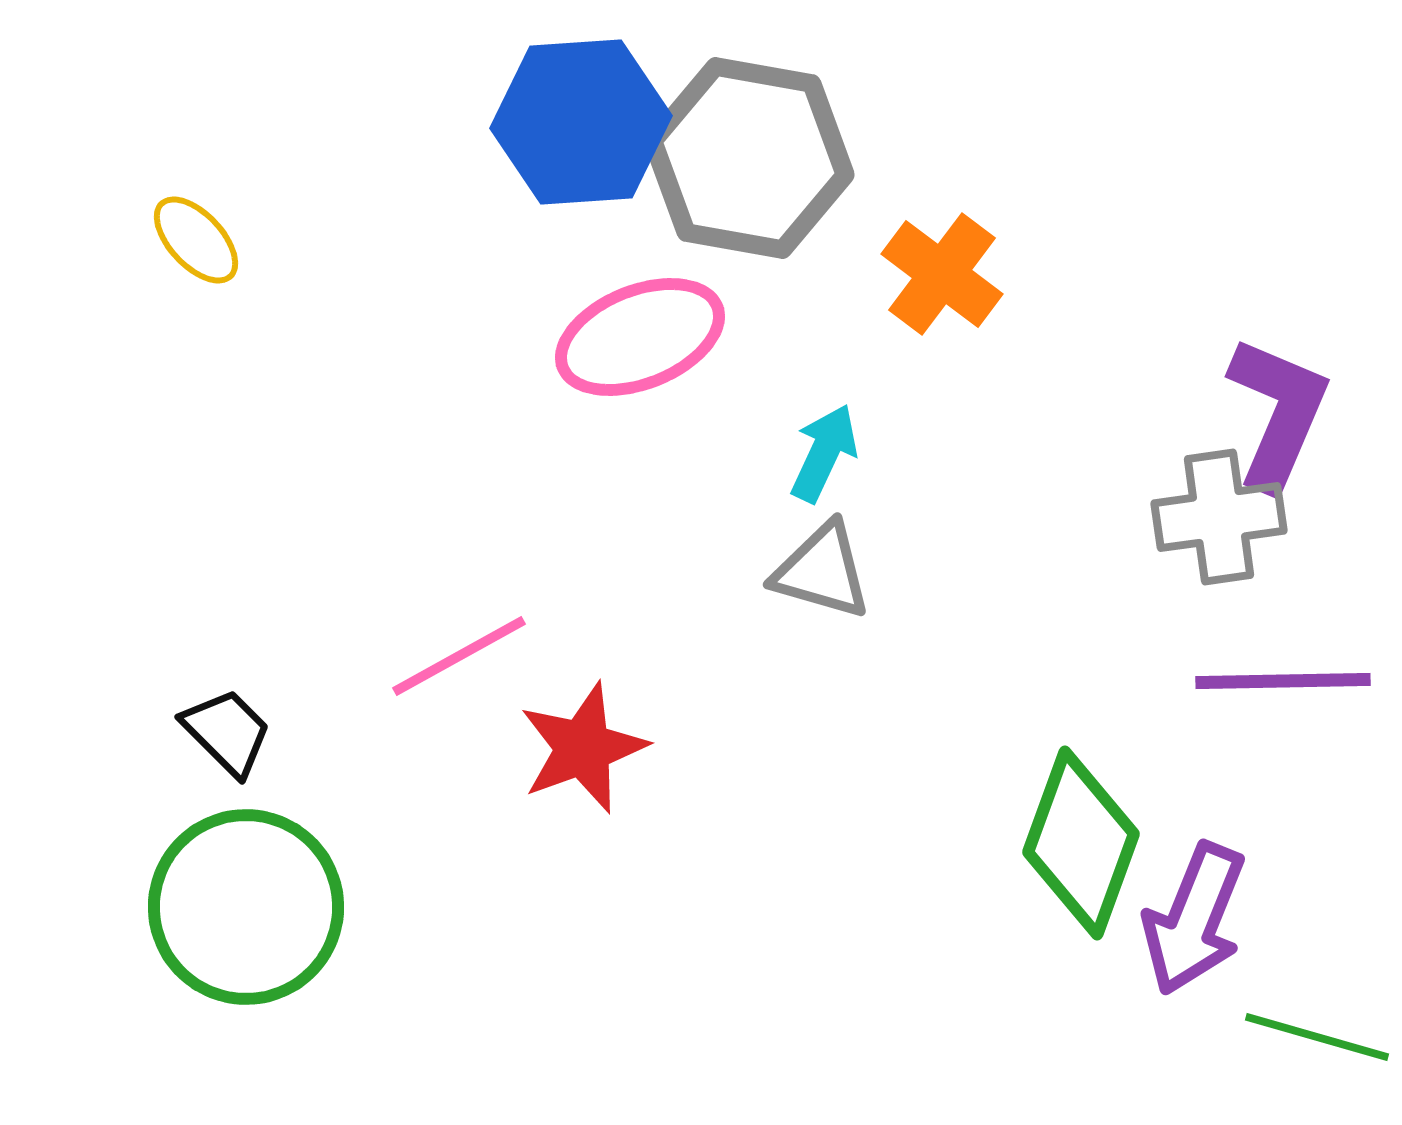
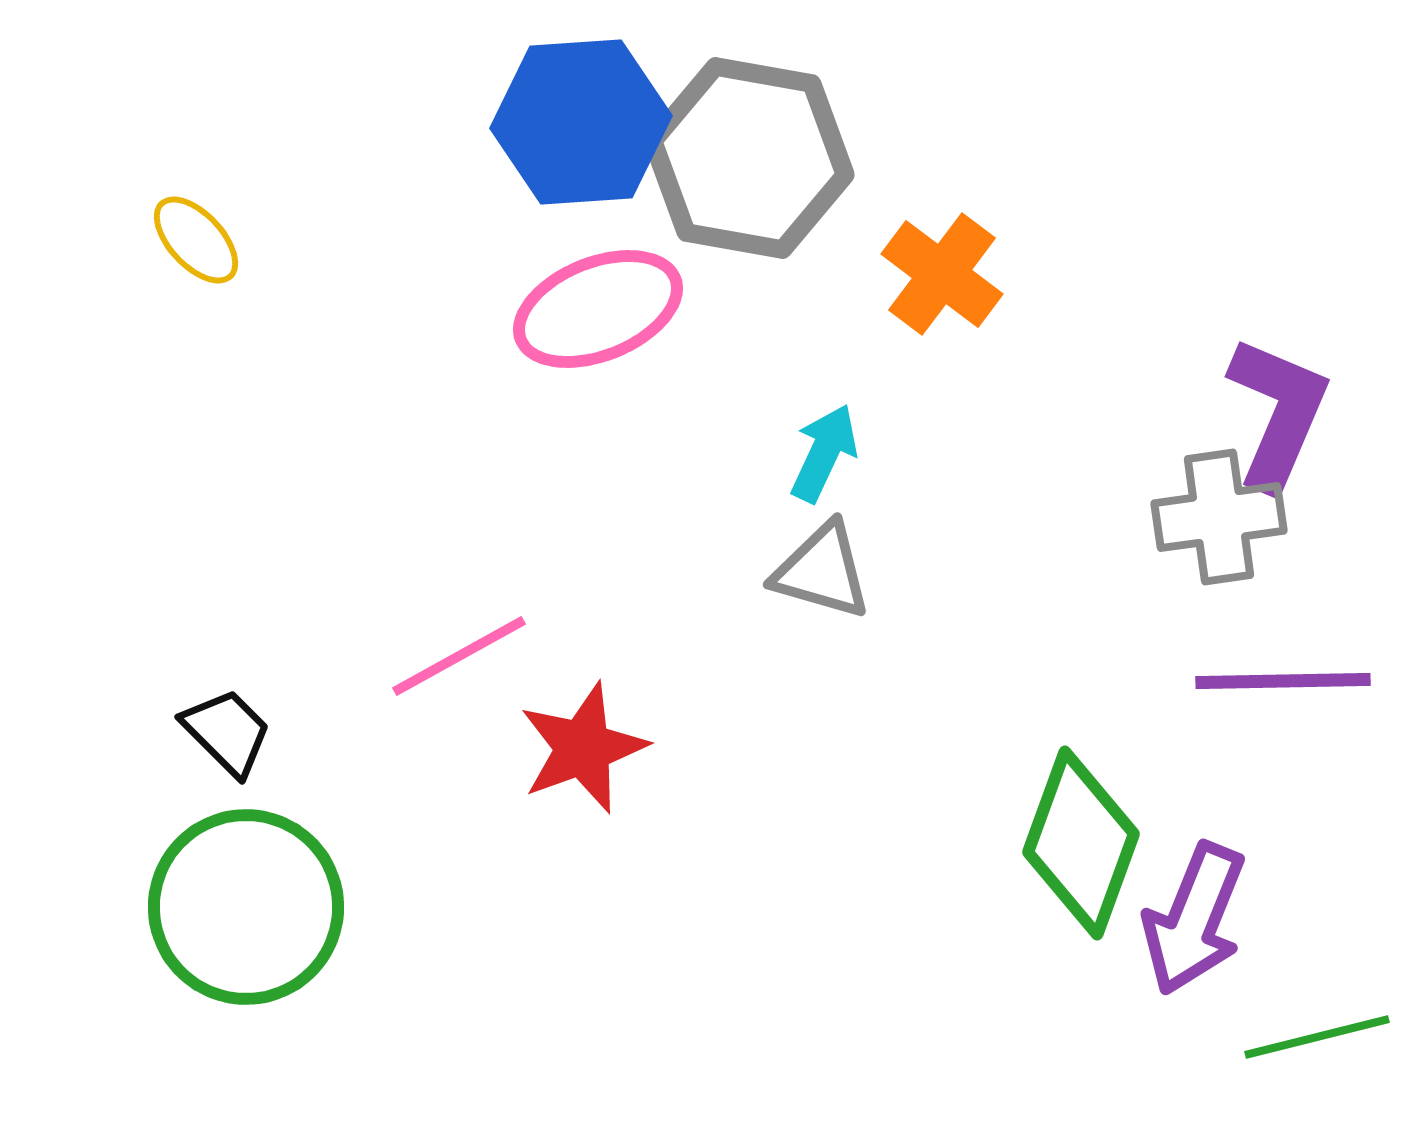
pink ellipse: moved 42 px left, 28 px up
green line: rotated 30 degrees counterclockwise
